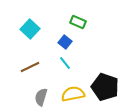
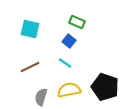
green rectangle: moved 1 px left
cyan square: rotated 30 degrees counterclockwise
blue square: moved 4 px right, 1 px up
cyan line: rotated 16 degrees counterclockwise
yellow semicircle: moved 4 px left, 4 px up
